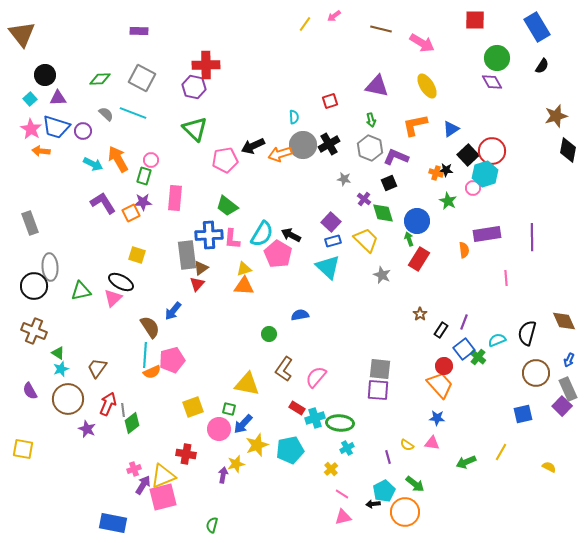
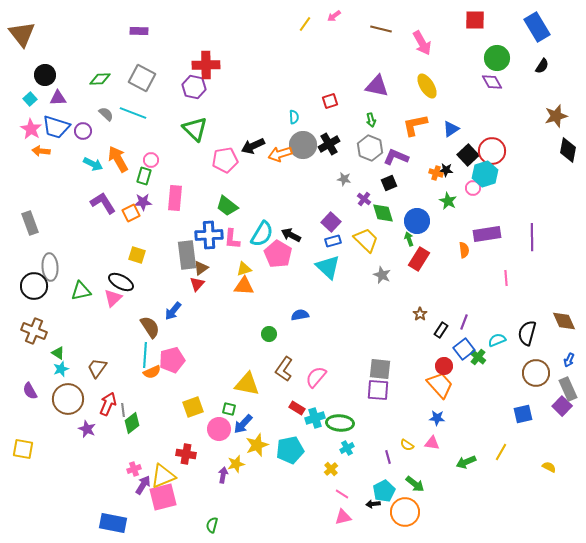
pink arrow at (422, 43): rotated 30 degrees clockwise
